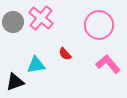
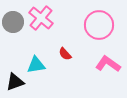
pink L-shape: rotated 15 degrees counterclockwise
